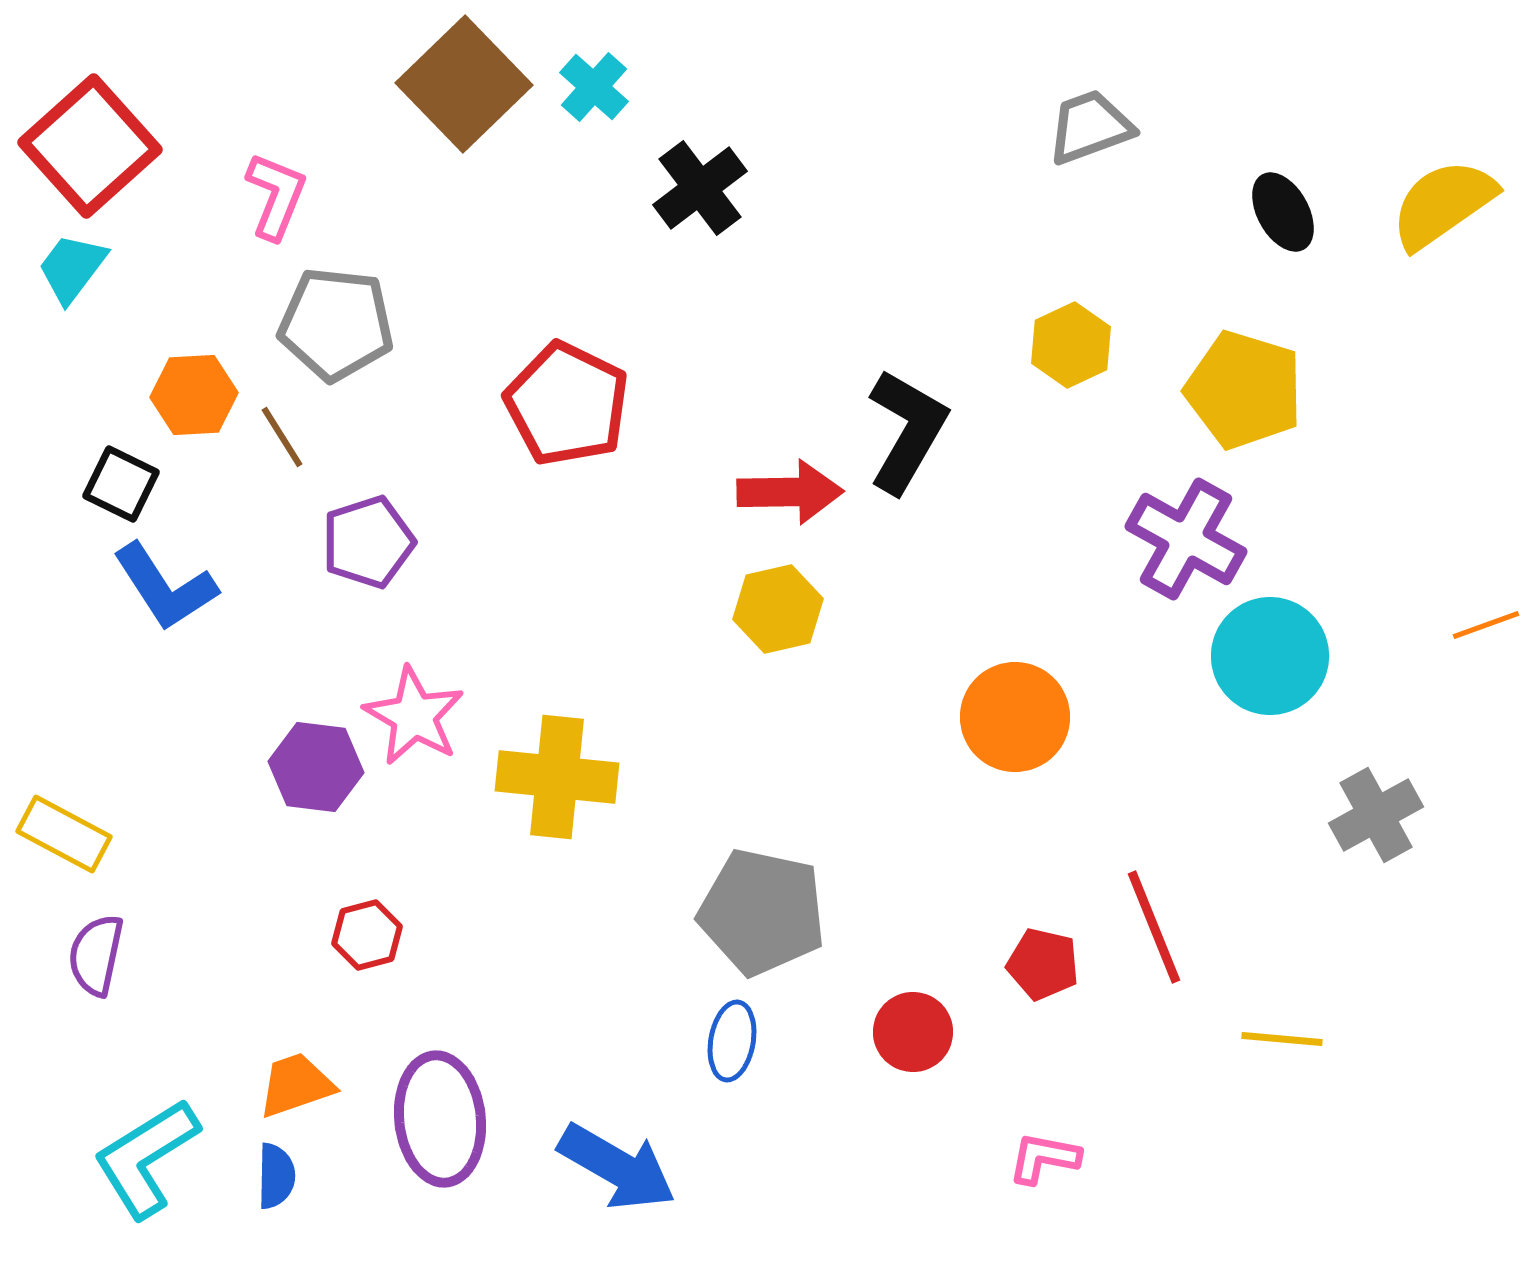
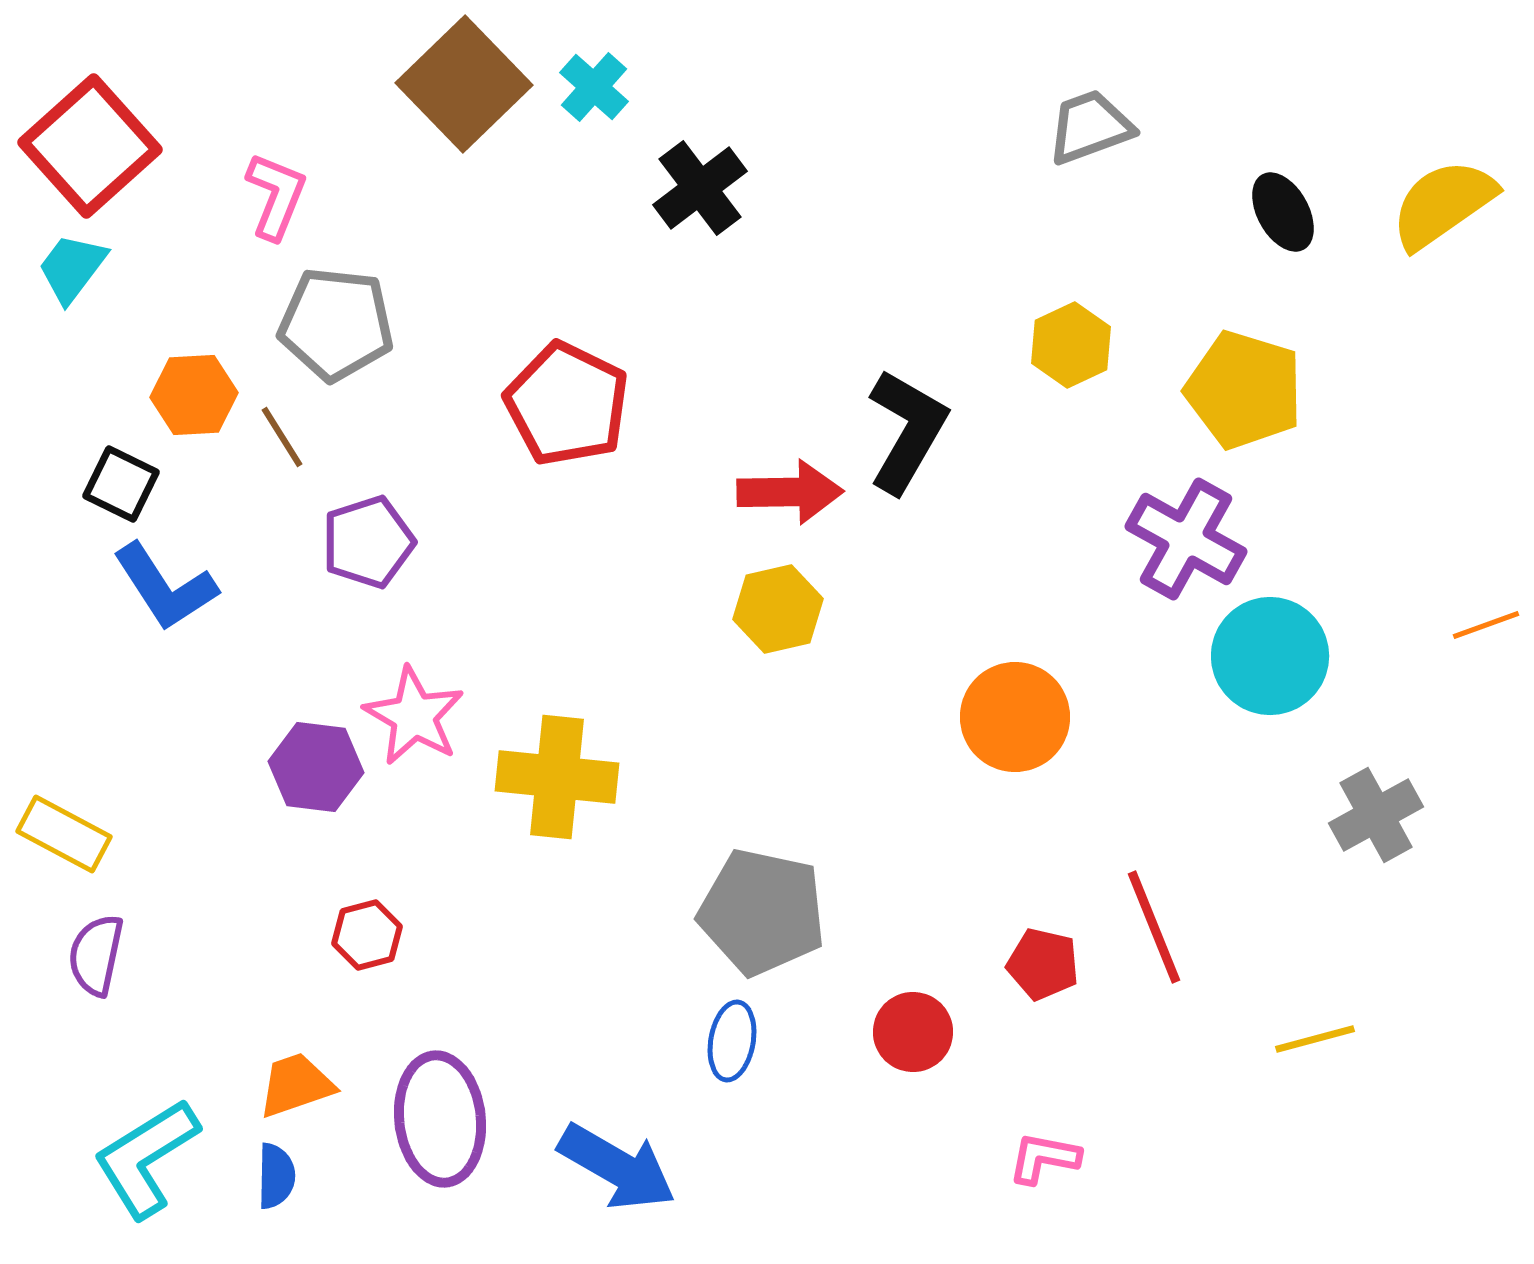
yellow line at (1282, 1039): moved 33 px right; rotated 20 degrees counterclockwise
